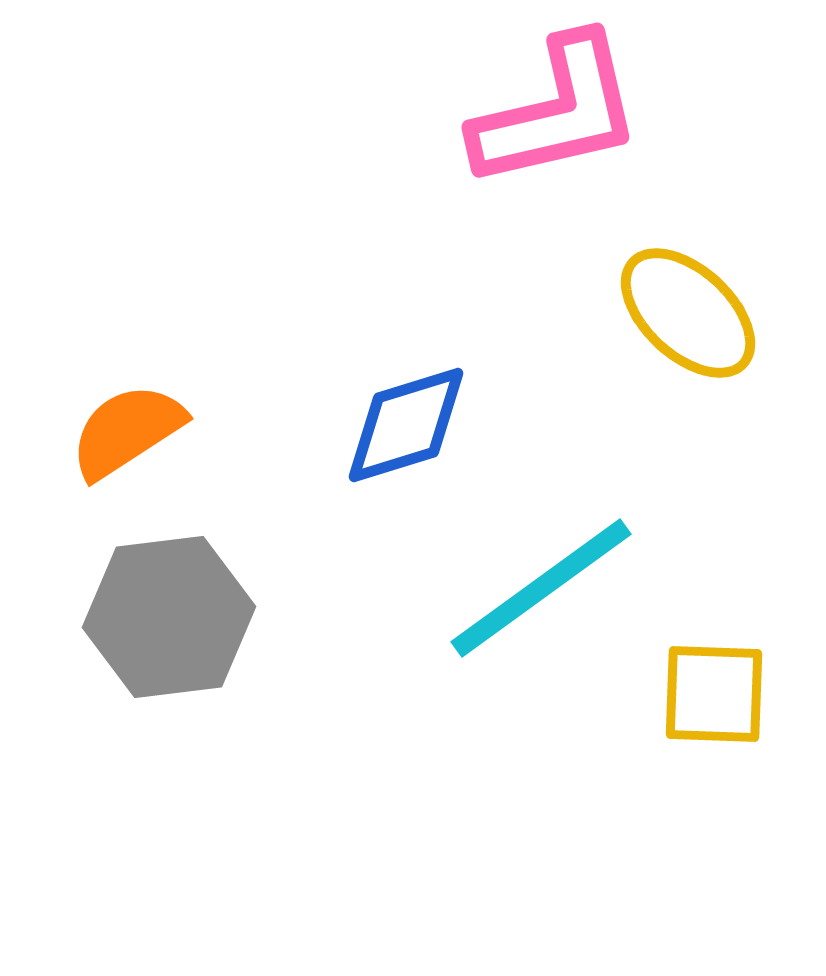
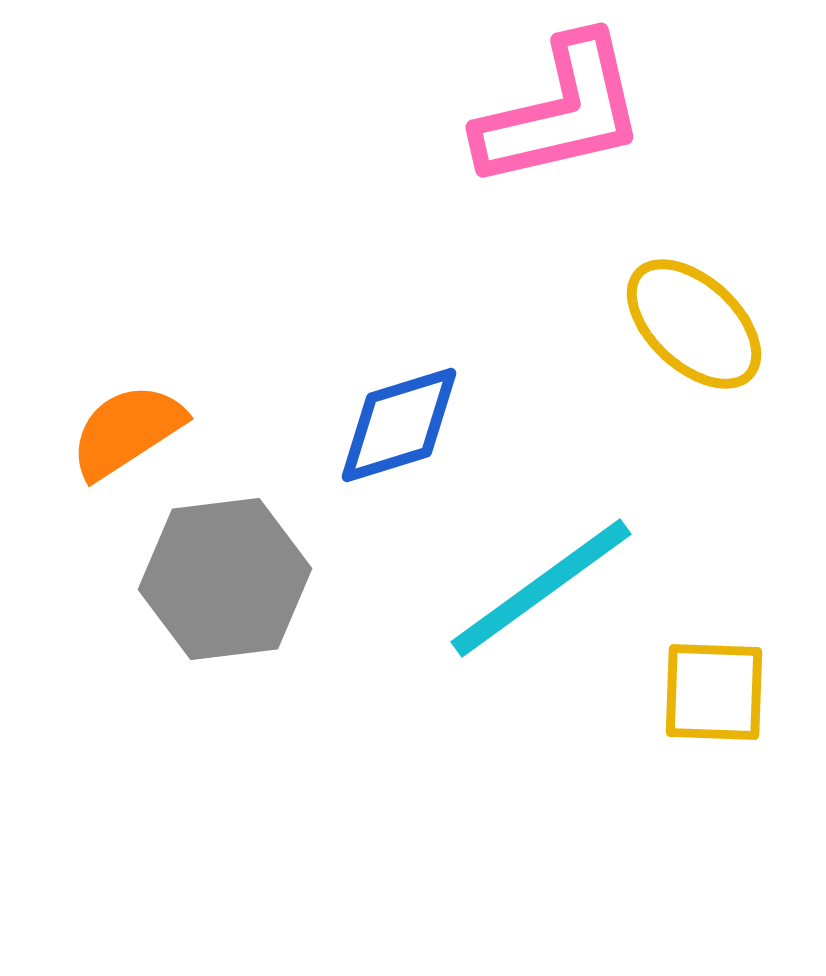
pink L-shape: moved 4 px right
yellow ellipse: moved 6 px right, 11 px down
blue diamond: moved 7 px left
gray hexagon: moved 56 px right, 38 px up
yellow square: moved 2 px up
